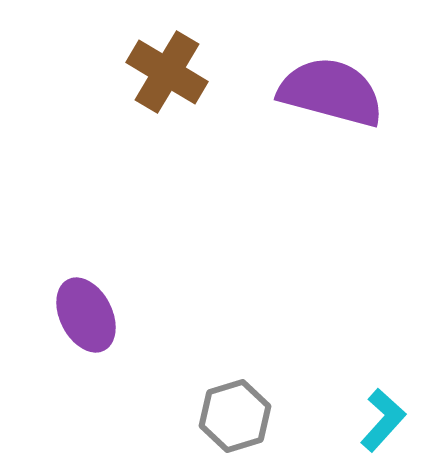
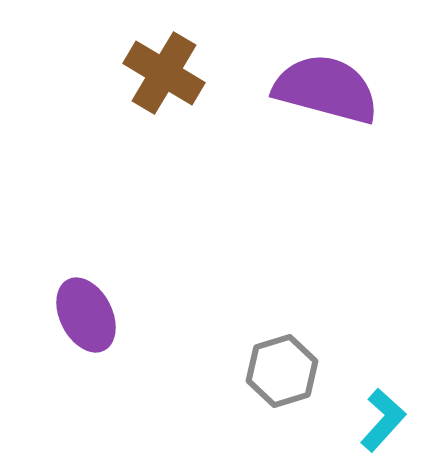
brown cross: moved 3 px left, 1 px down
purple semicircle: moved 5 px left, 3 px up
gray hexagon: moved 47 px right, 45 px up
